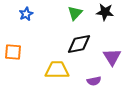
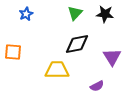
black star: moved 2 px down
black diamond: moved 2 px left
purple semicircle: moved 3 px right, 5 px down; rotated 16 degrees counterclockwise
